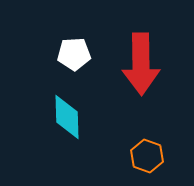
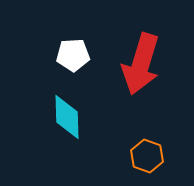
white pentagon: moved 1 px left, 1 px down
red arrow: rotated 18 degrees clockwise
